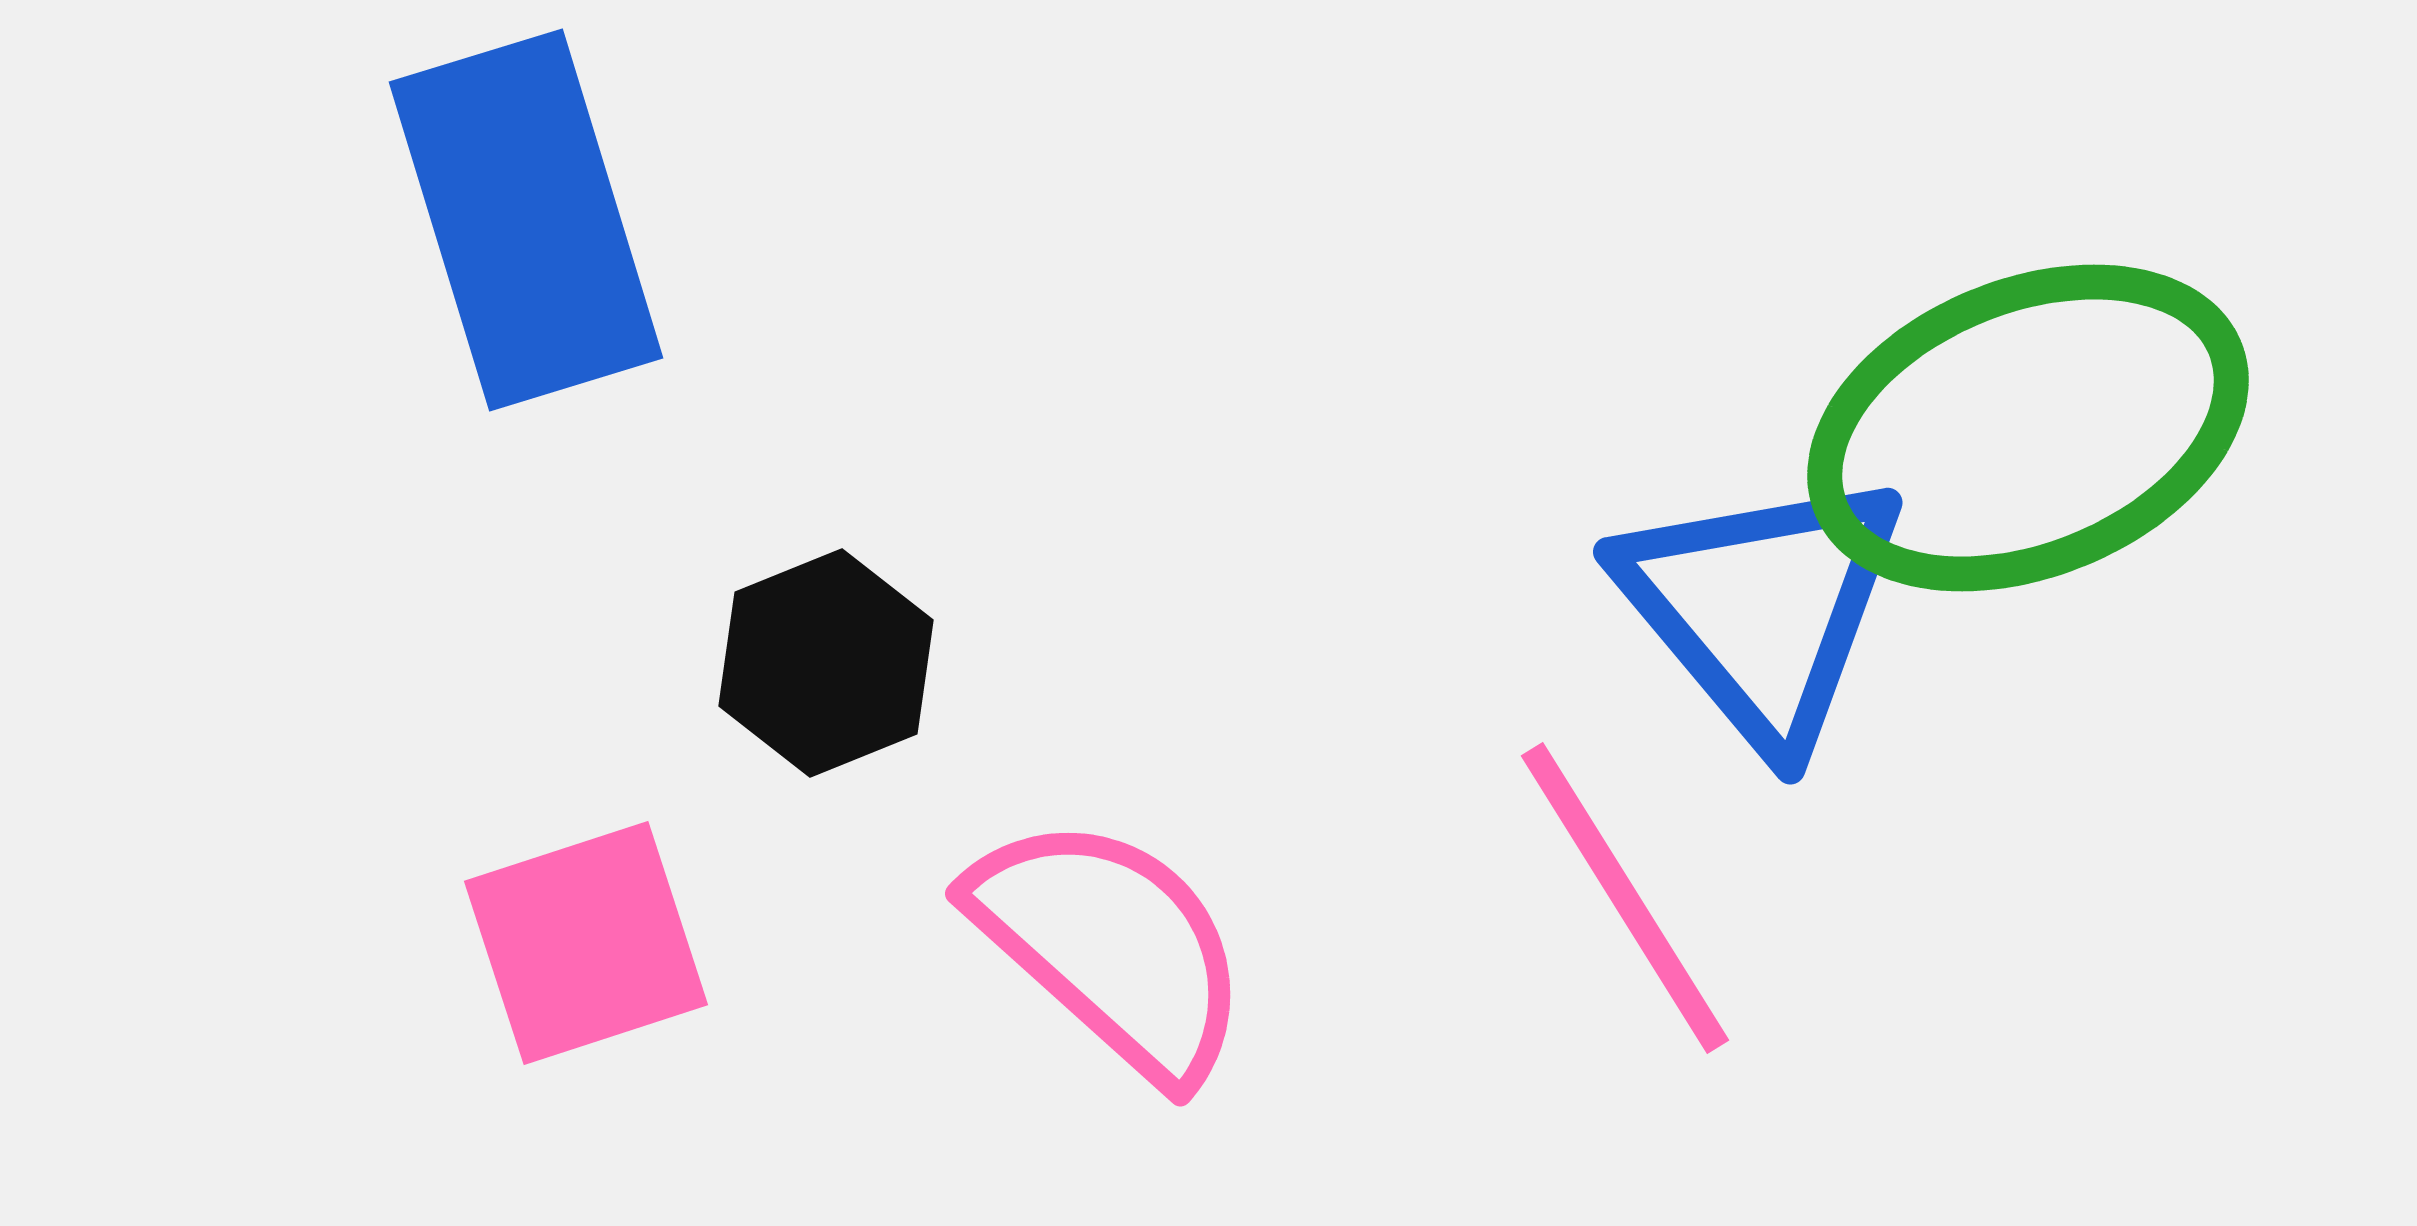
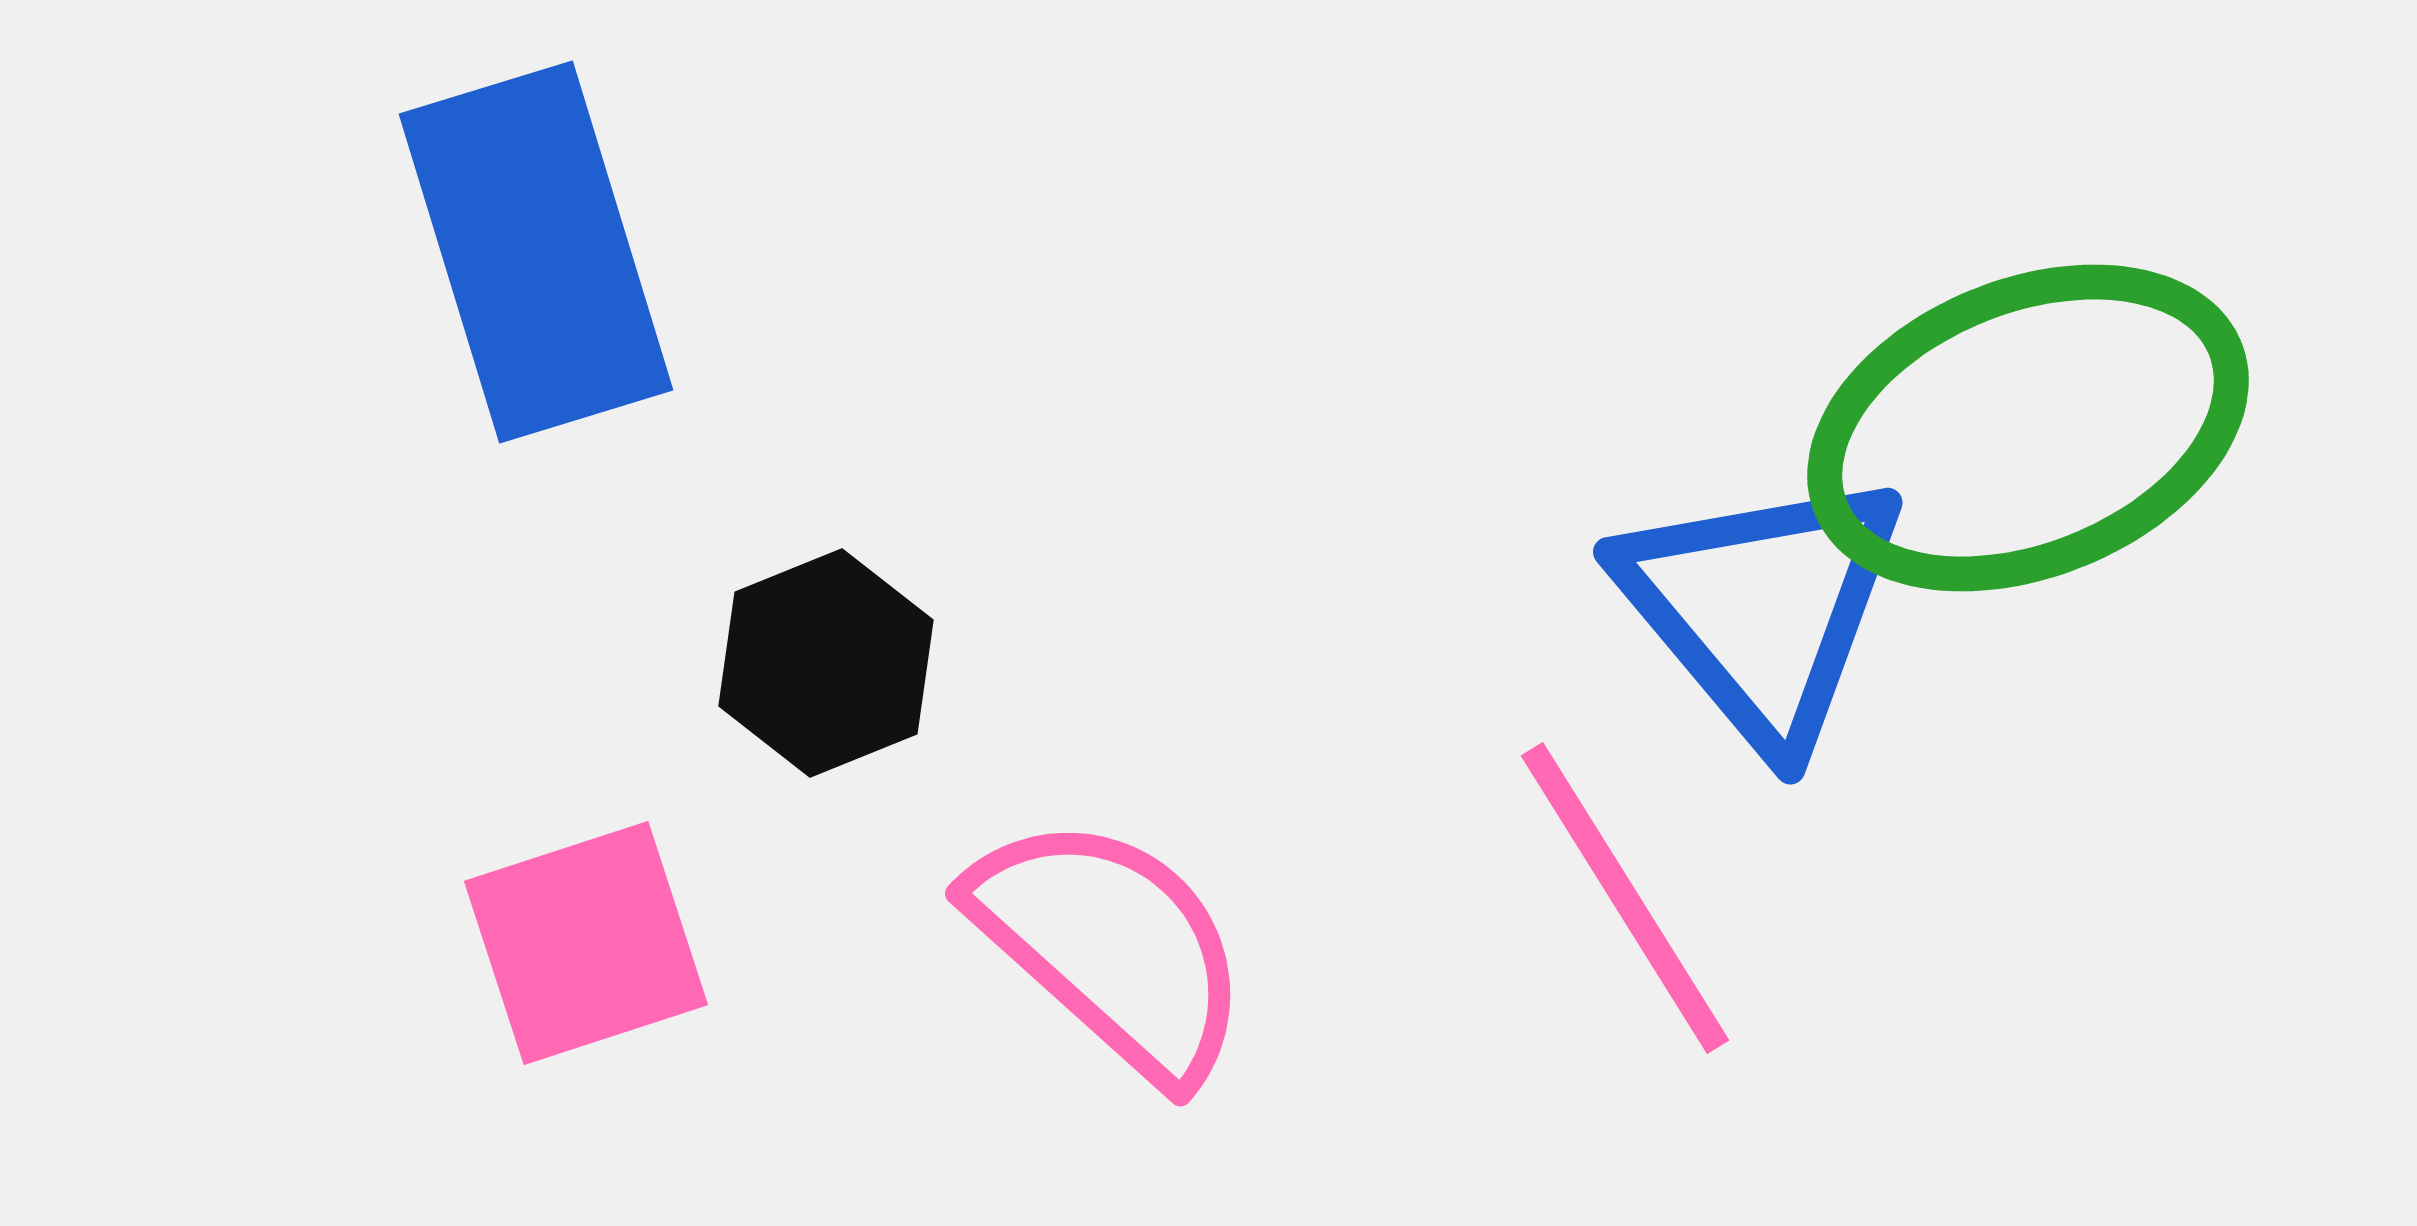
blue rectangle: moved 10 px right, 32 px down
